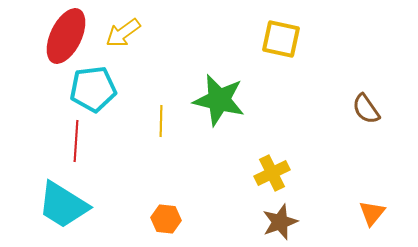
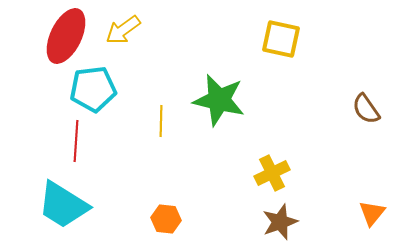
yellow arrow: moved 3 px up
